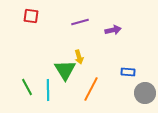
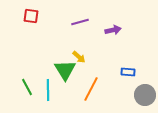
yellow arrow: rotated 32 degrees counterclockwise
gray circle: moved 2 px down
